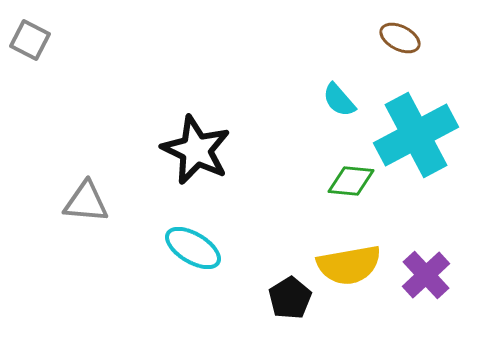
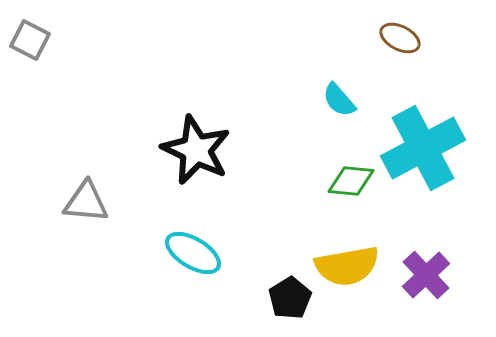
cyan cross: moved 7 px right, 13 px down
cyan ellipse: moved 5 px down
yellow semicircle: moved 2 px left, 1 px down
